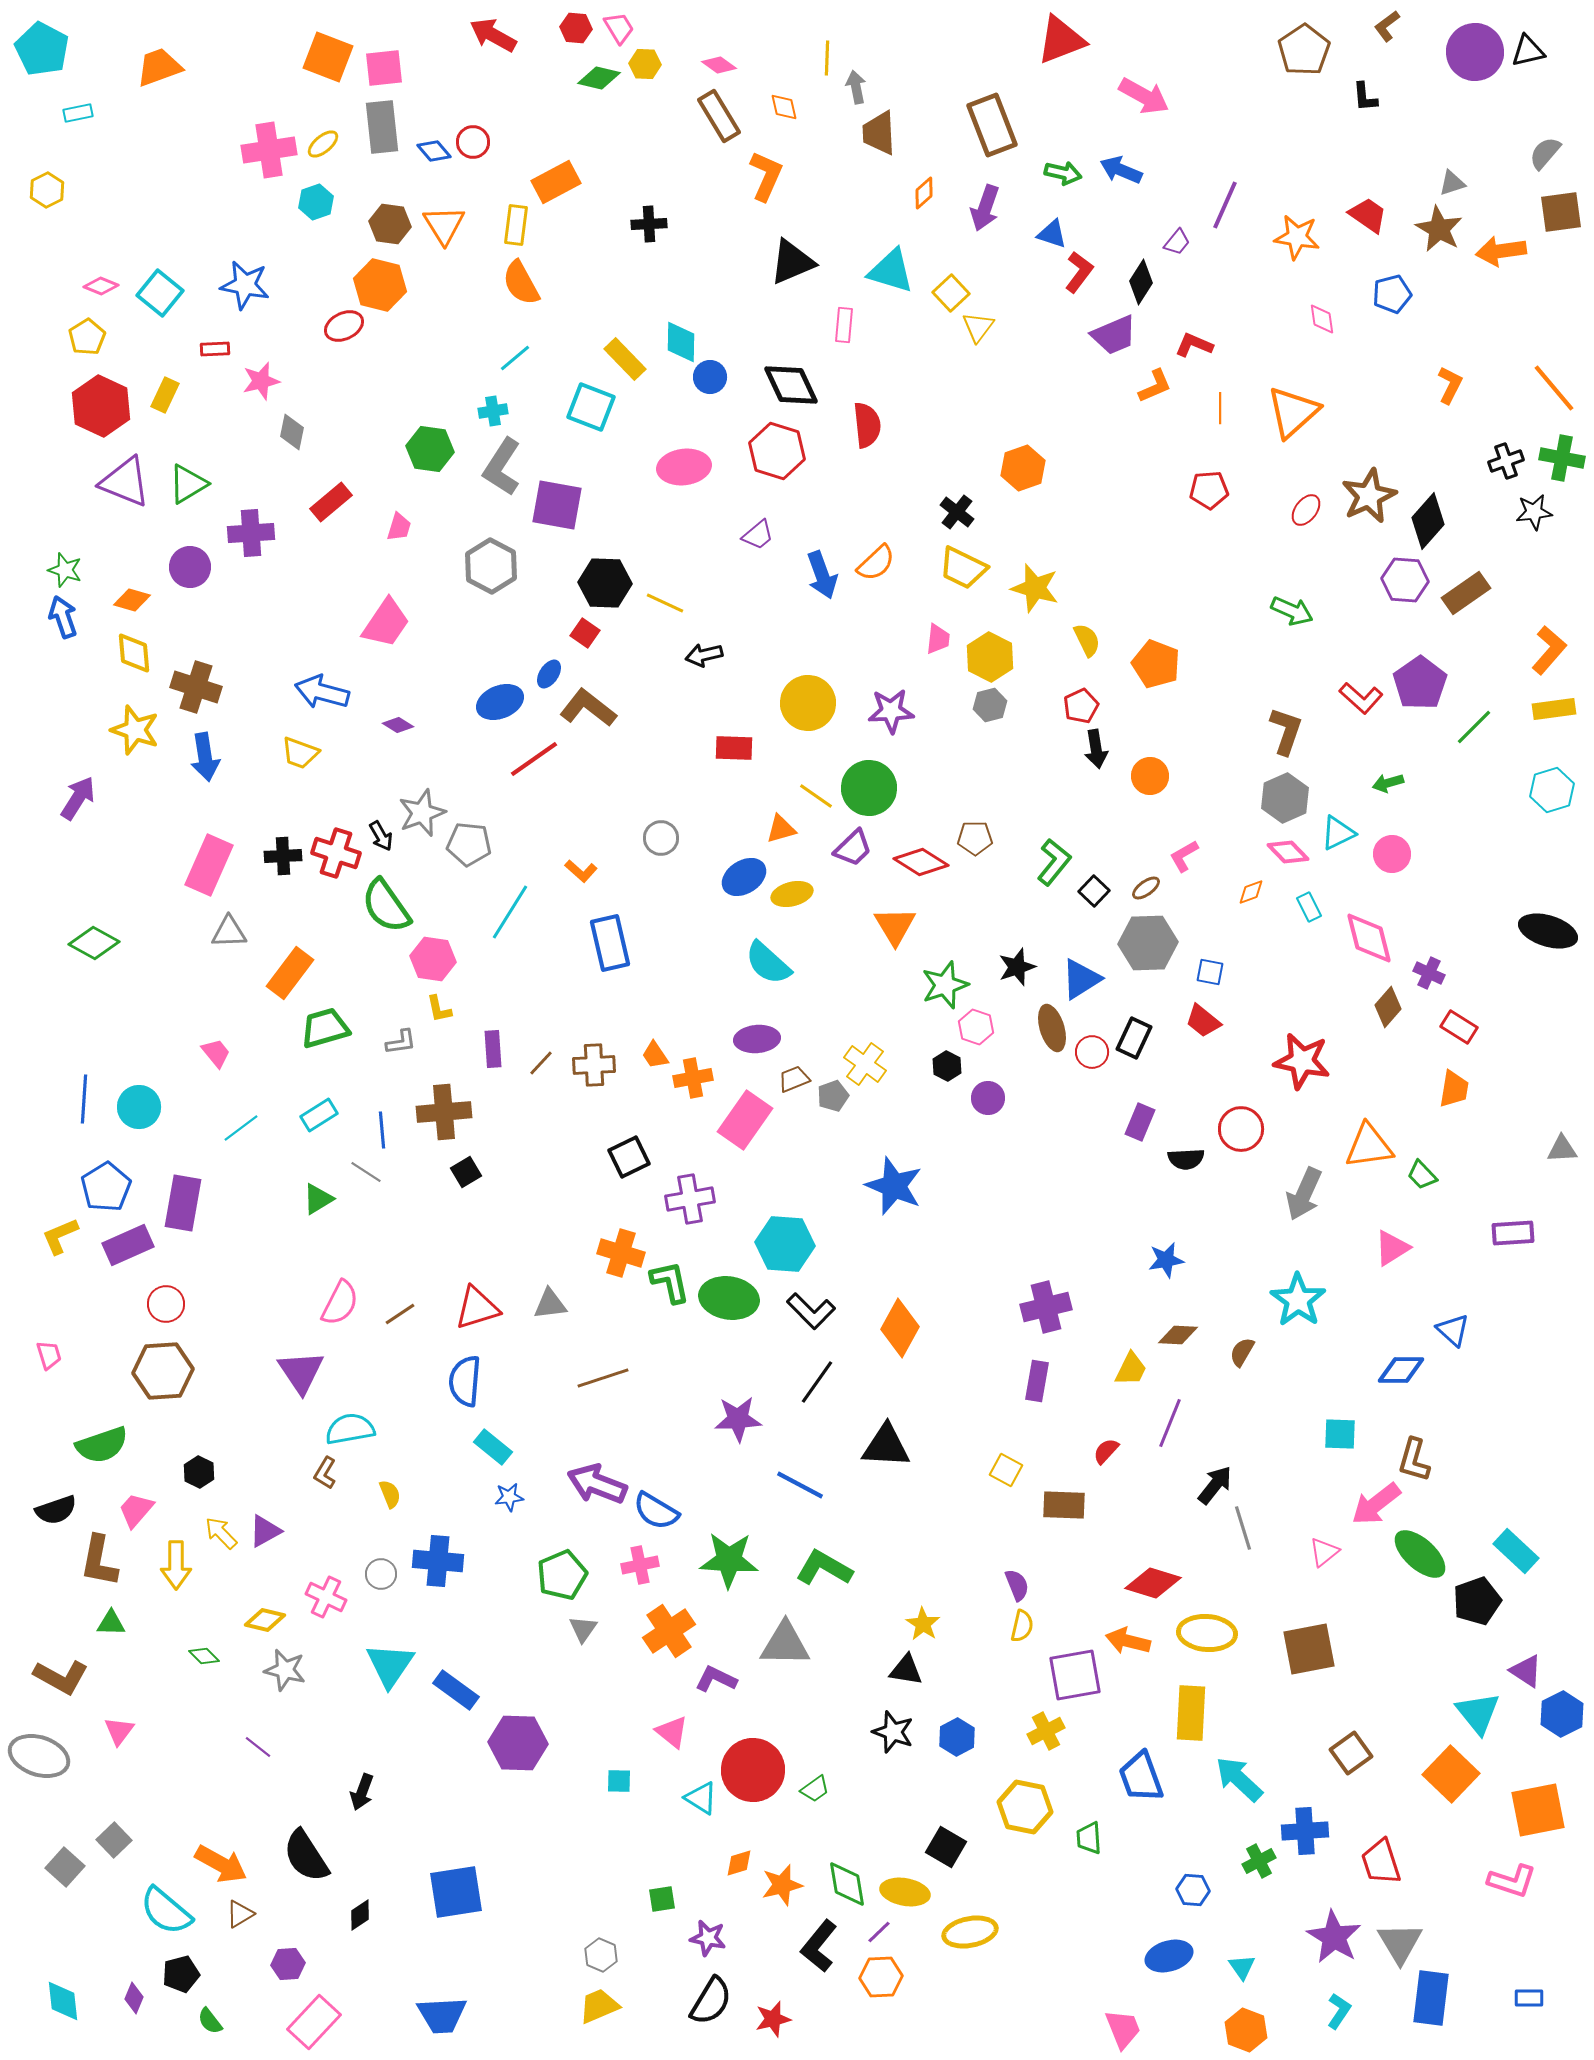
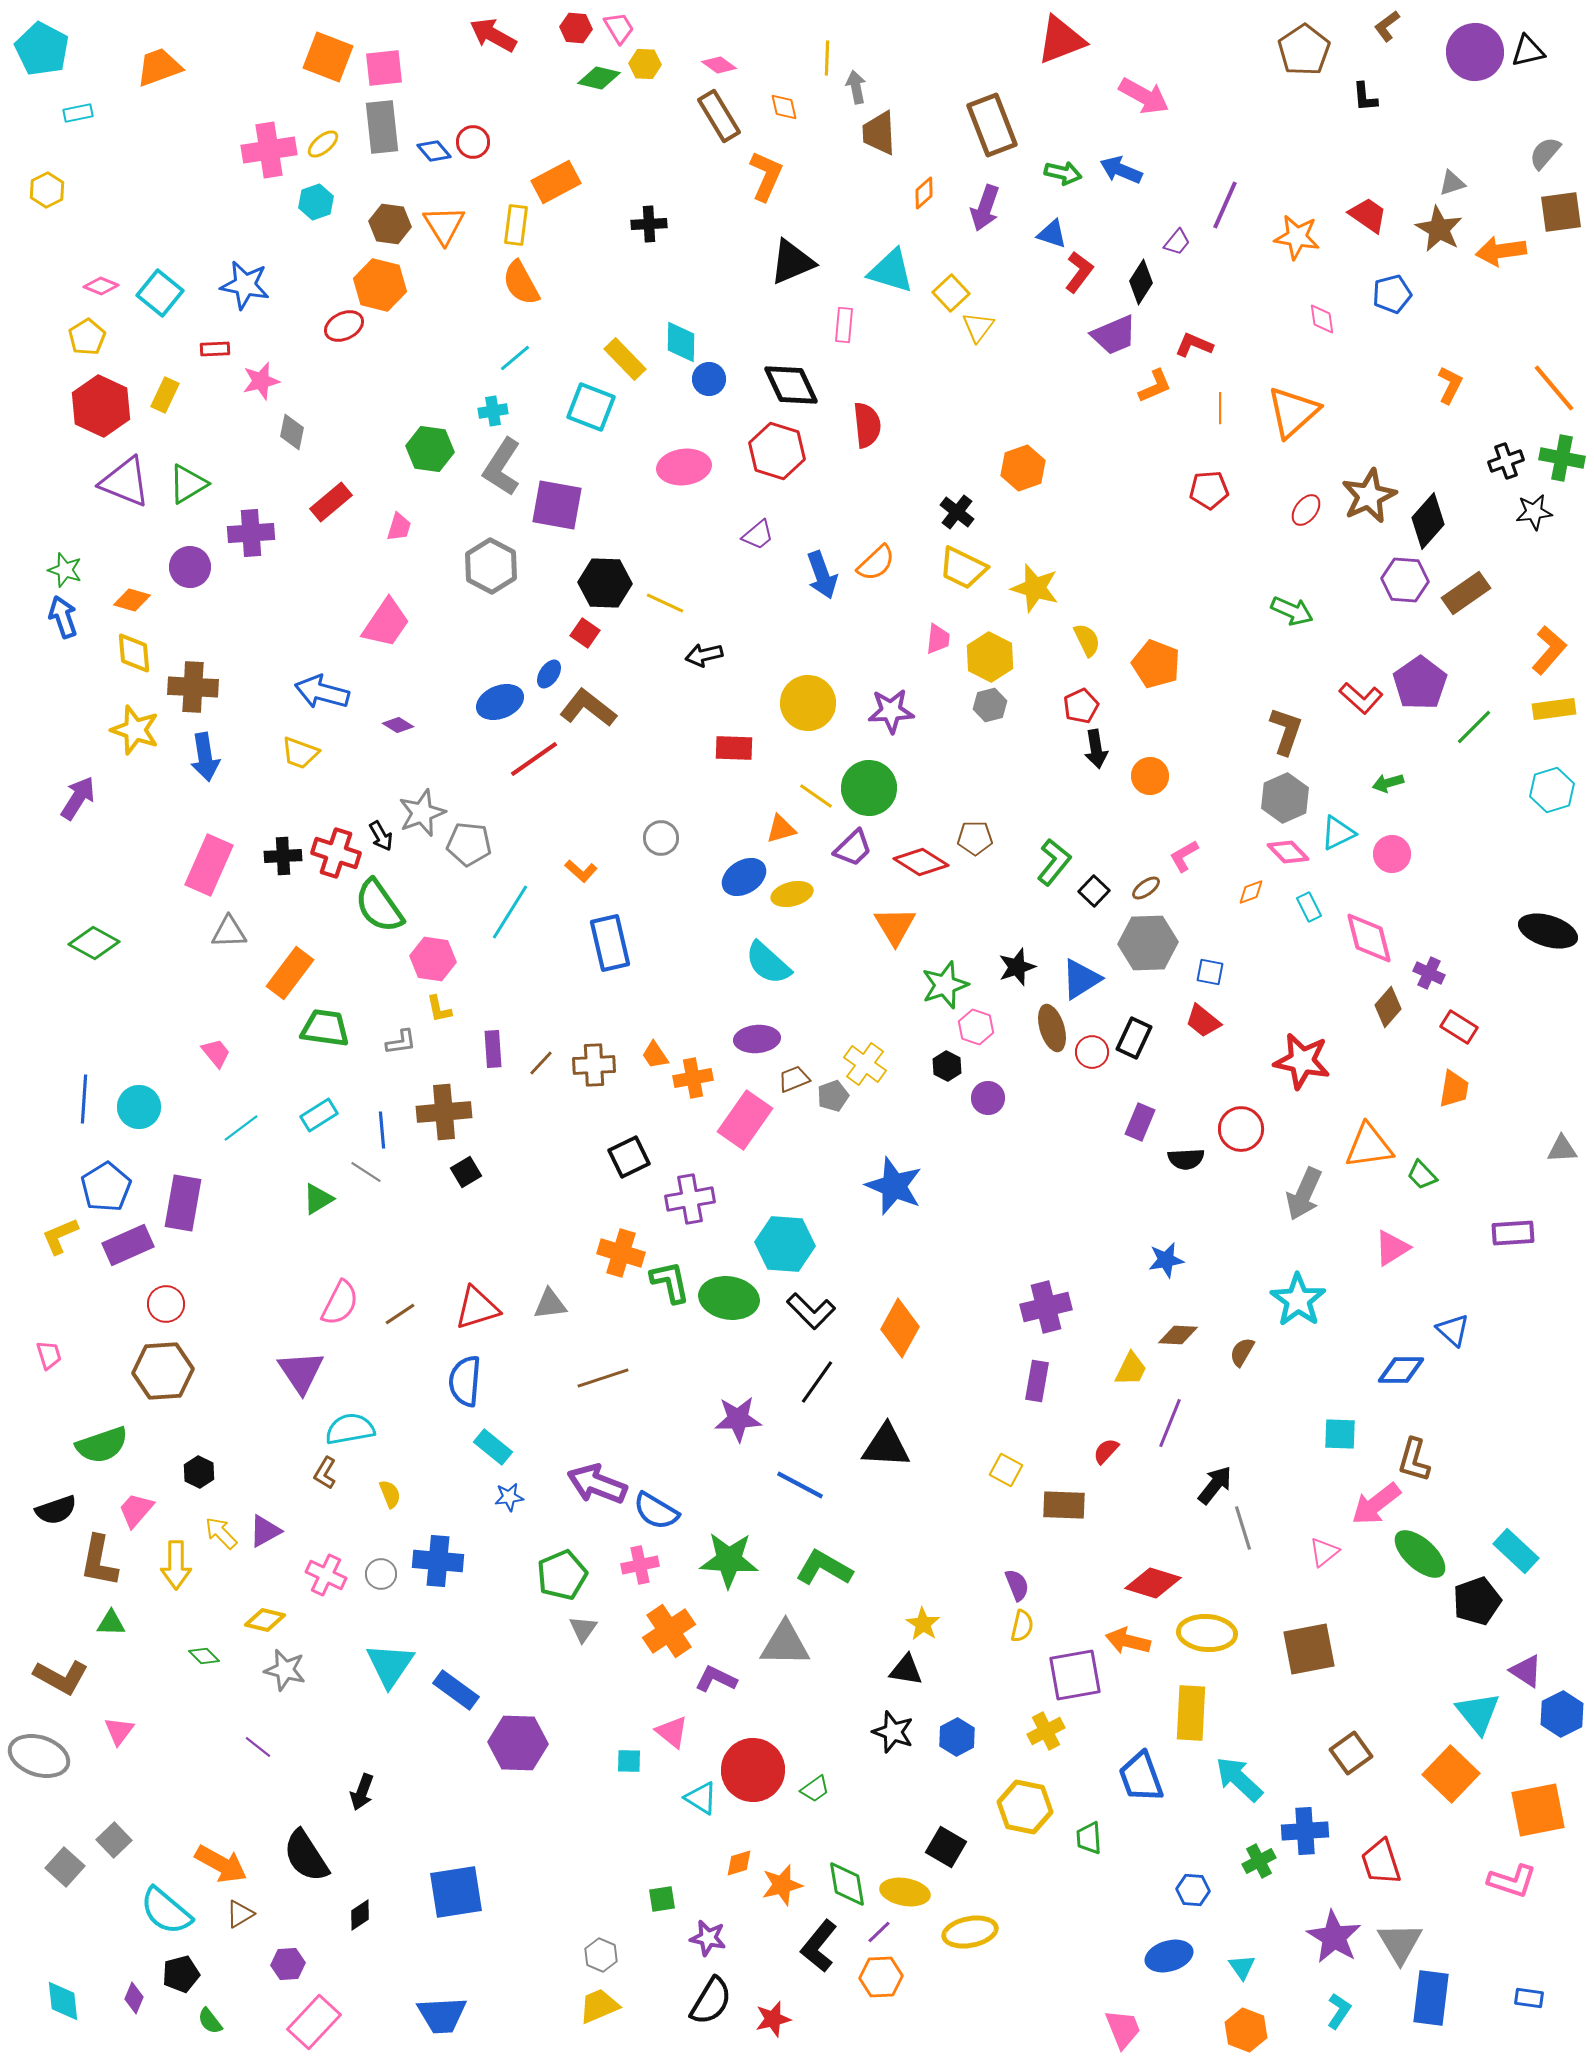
blue circle at (710, 377): moved 1 px left, 2 px down
brown cross at (196, 687): moved 3 px left; rotated 15 degrees counterclockwise
green semicircle at (386, 906): moved 7 px left
green trapezoid at (325, 1028): rotated 24 degrees clockwise
pink cross at (326, 1597): moved 22 px up
cyan square at (619, 1781): moved 10 px right, 20 px up
blue rectangle at (1529, 1998): rotated 8 degrees clockwise
